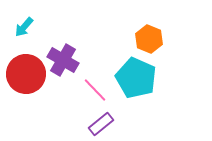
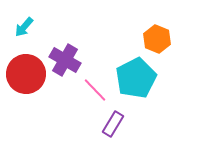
orange hexagon: moved 8 px right
purple cross: moved 2 px right
cyan pentagon: rotated 21 degrees clockwise
purple rectangle: moved 12 px right; rotated 20 degrees counterclockwise
